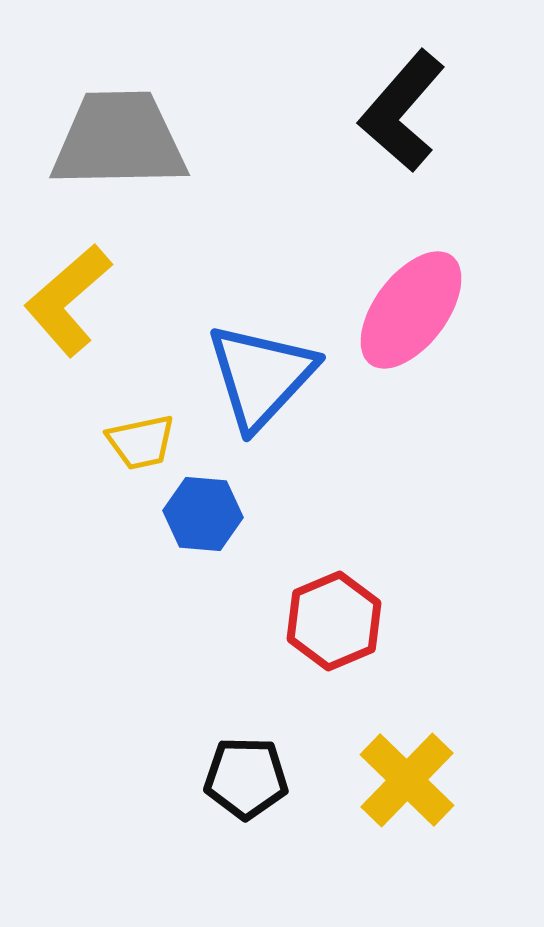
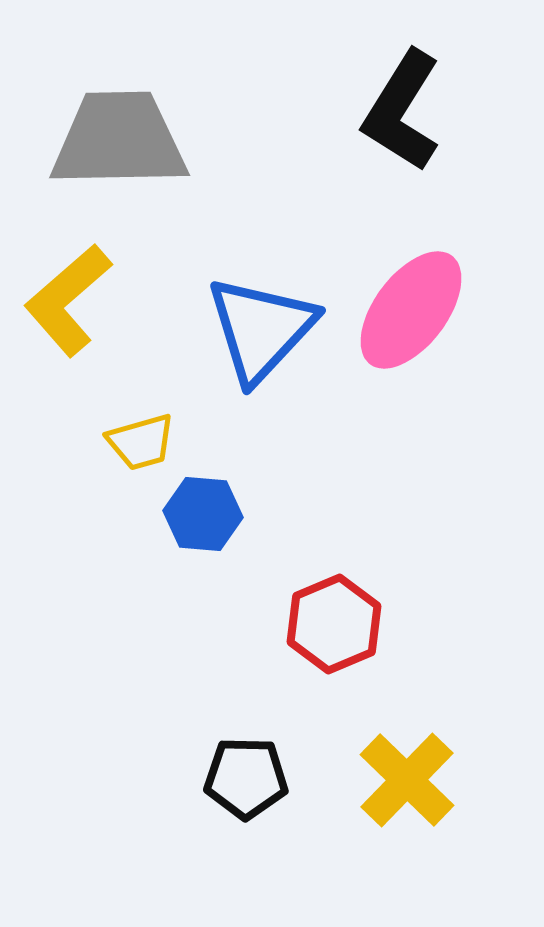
black L-shape: rotated 9 degrees counterclockwise
blue triangle: moved 47 px up
yellow trapezoid: rotated 4 degrees counterclockwise
red hexagon: moved 3 px down
